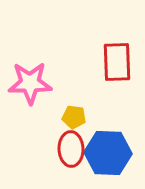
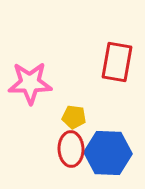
red rectangle: rotated 12 degrees clockwise
